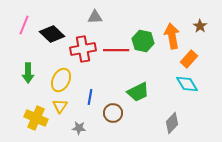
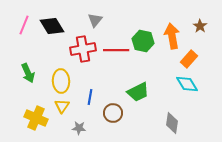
gray triangle: moved 3 px down; rotated 49 degrees counterclockwise
black diamond: moved 8 px up; rotated 15 degrees clockwise
green arrow: rotated 24 degrees counterclockwise
yellow ellipse: moved 1 px down; rotated 30 degrees counterclockwise
yellow triangle: moved 2 px right
gray diamond: rotated 35 degrees counterclockwise
